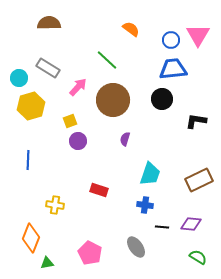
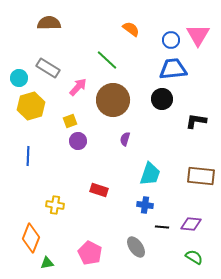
blue line: moved 4 px up
brown rectangle: moved 2 px right, 4 px up; rotated 32 degrees clockwise
green semicircle: moved 4 px left
